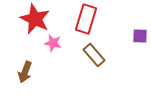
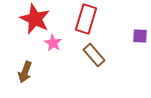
pink star: rotated 18 degrees clockwise
